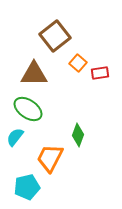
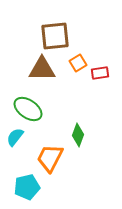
brown square: rotated 32 degrees clockwise
orange square: rotated 18 degrees clockwise
brown triangle: moved 8 px right, 5 px up
